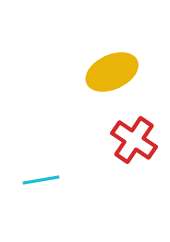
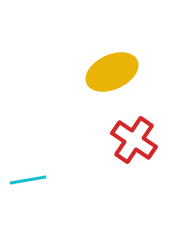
cyan line: moved 13 px left
